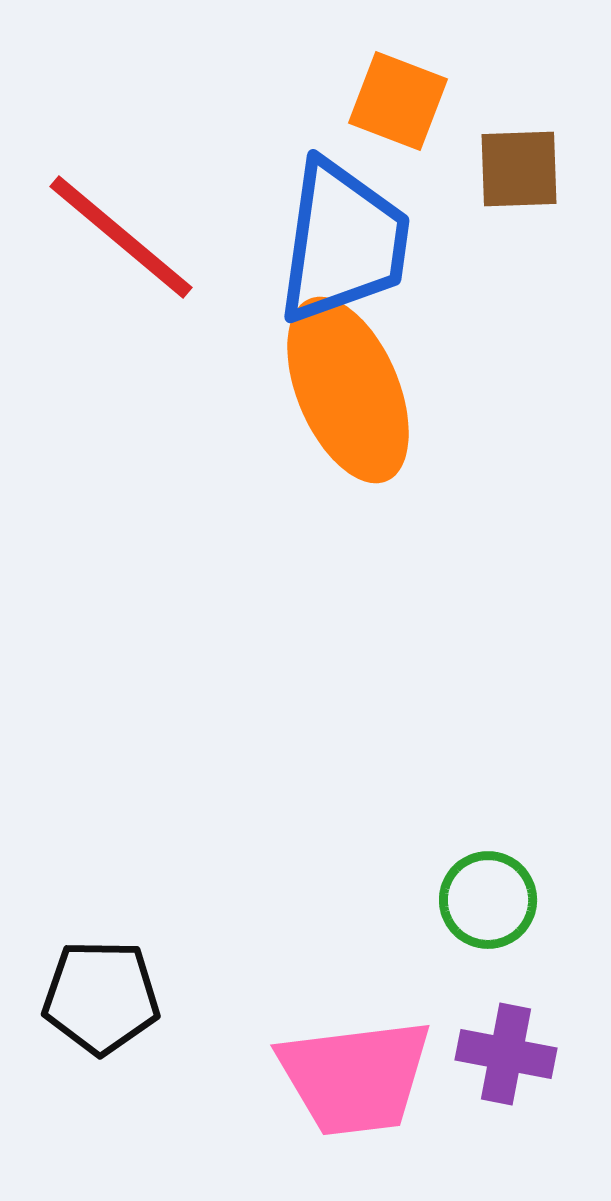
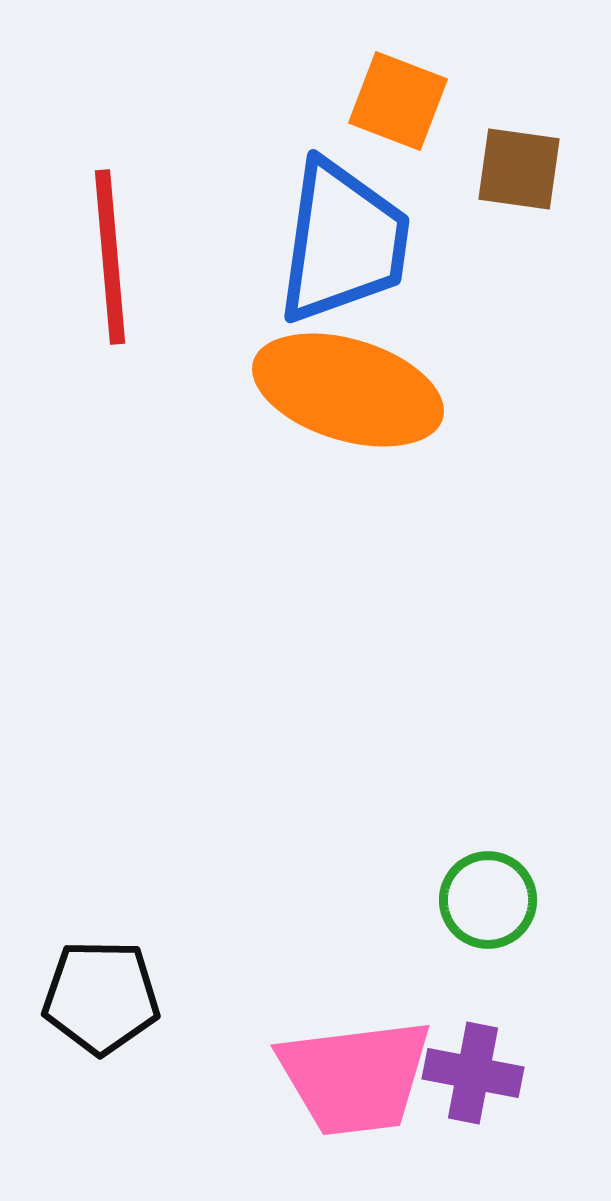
brown square: rotated 10 degrees clockwise
red line: moved 11 px left, 20 px down; rotated 45 degrees clockwise
orange ellipse: rotated 50 degrees counterclockwise
purple cross: moved 33 px left, 19 px down
